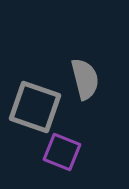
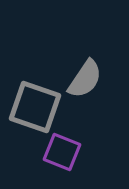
gray semicircle: rotated 48 degrees clockwise
